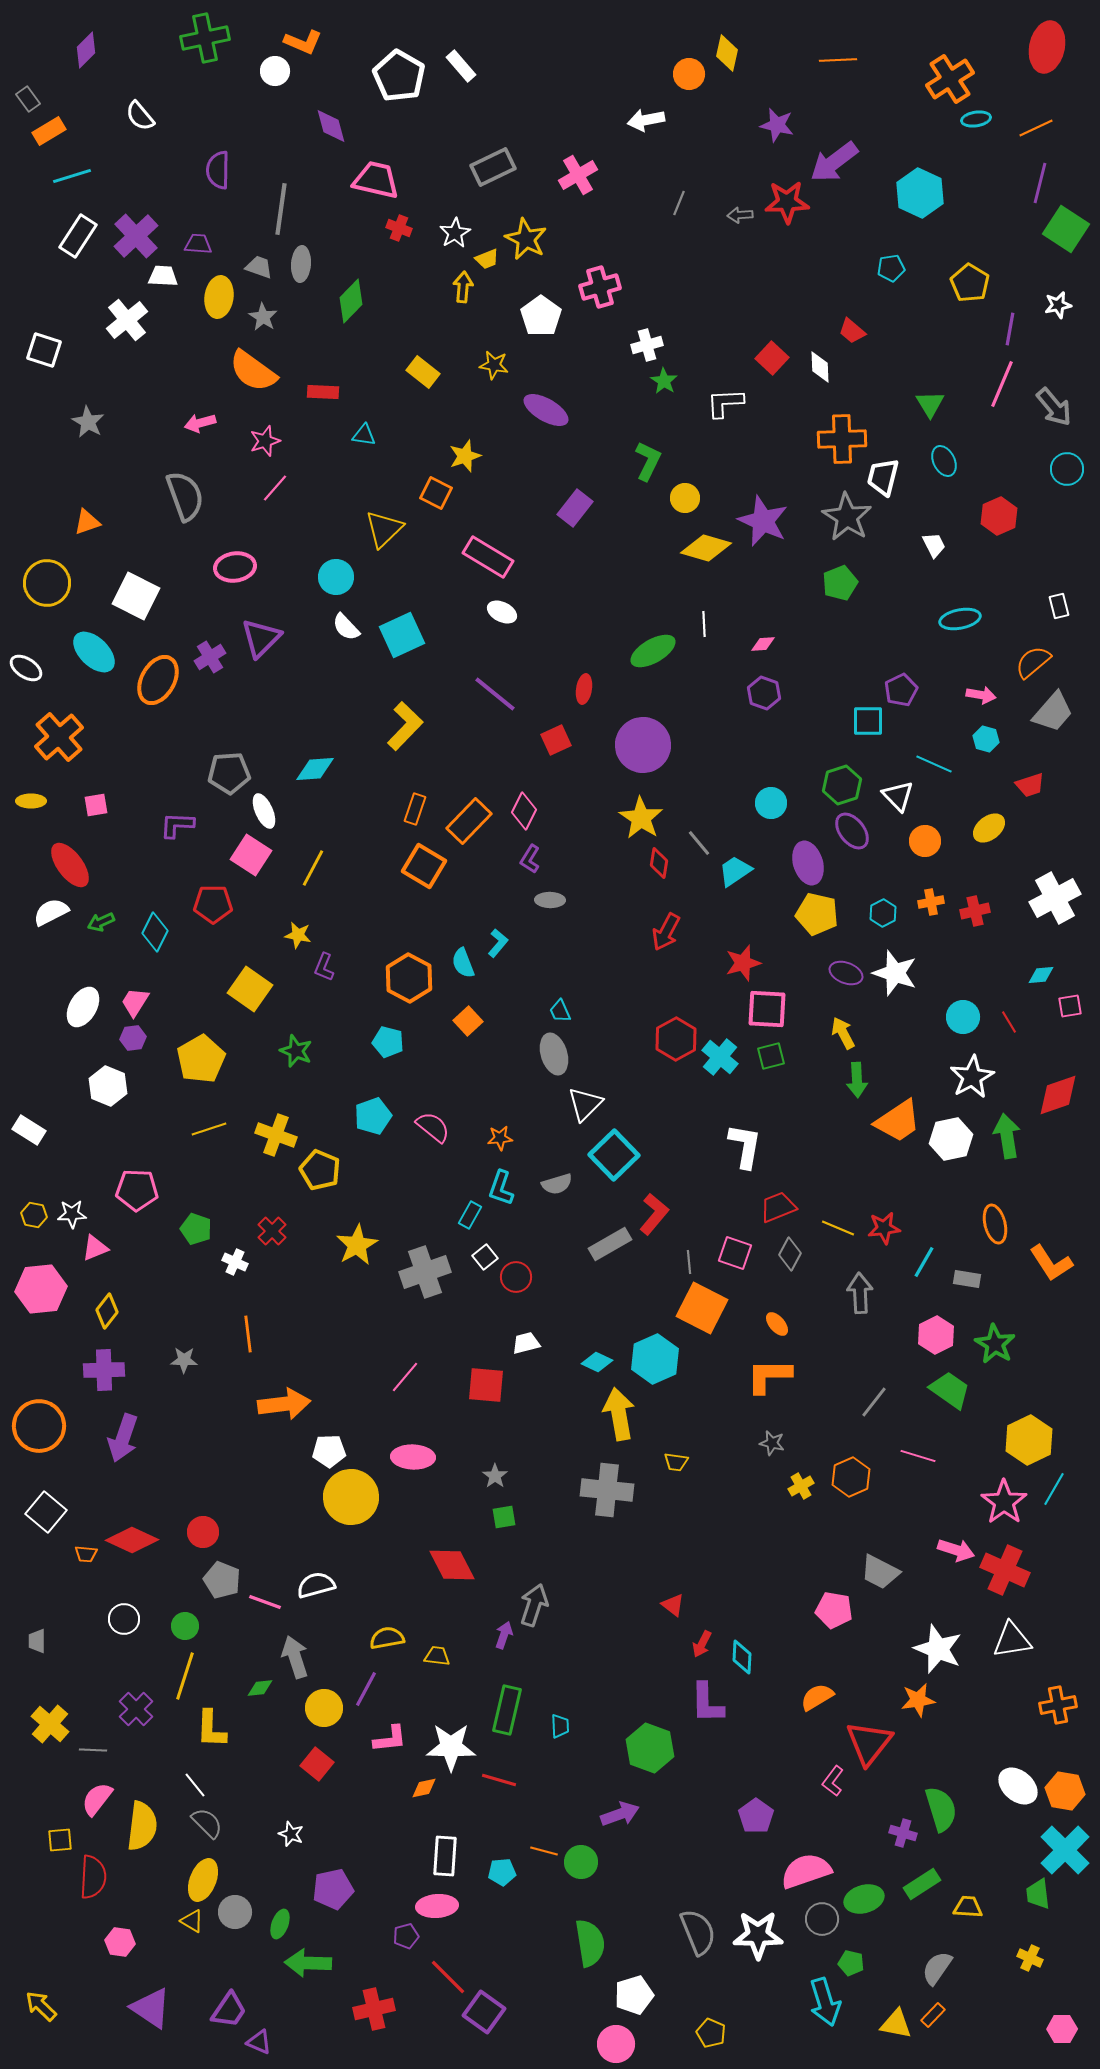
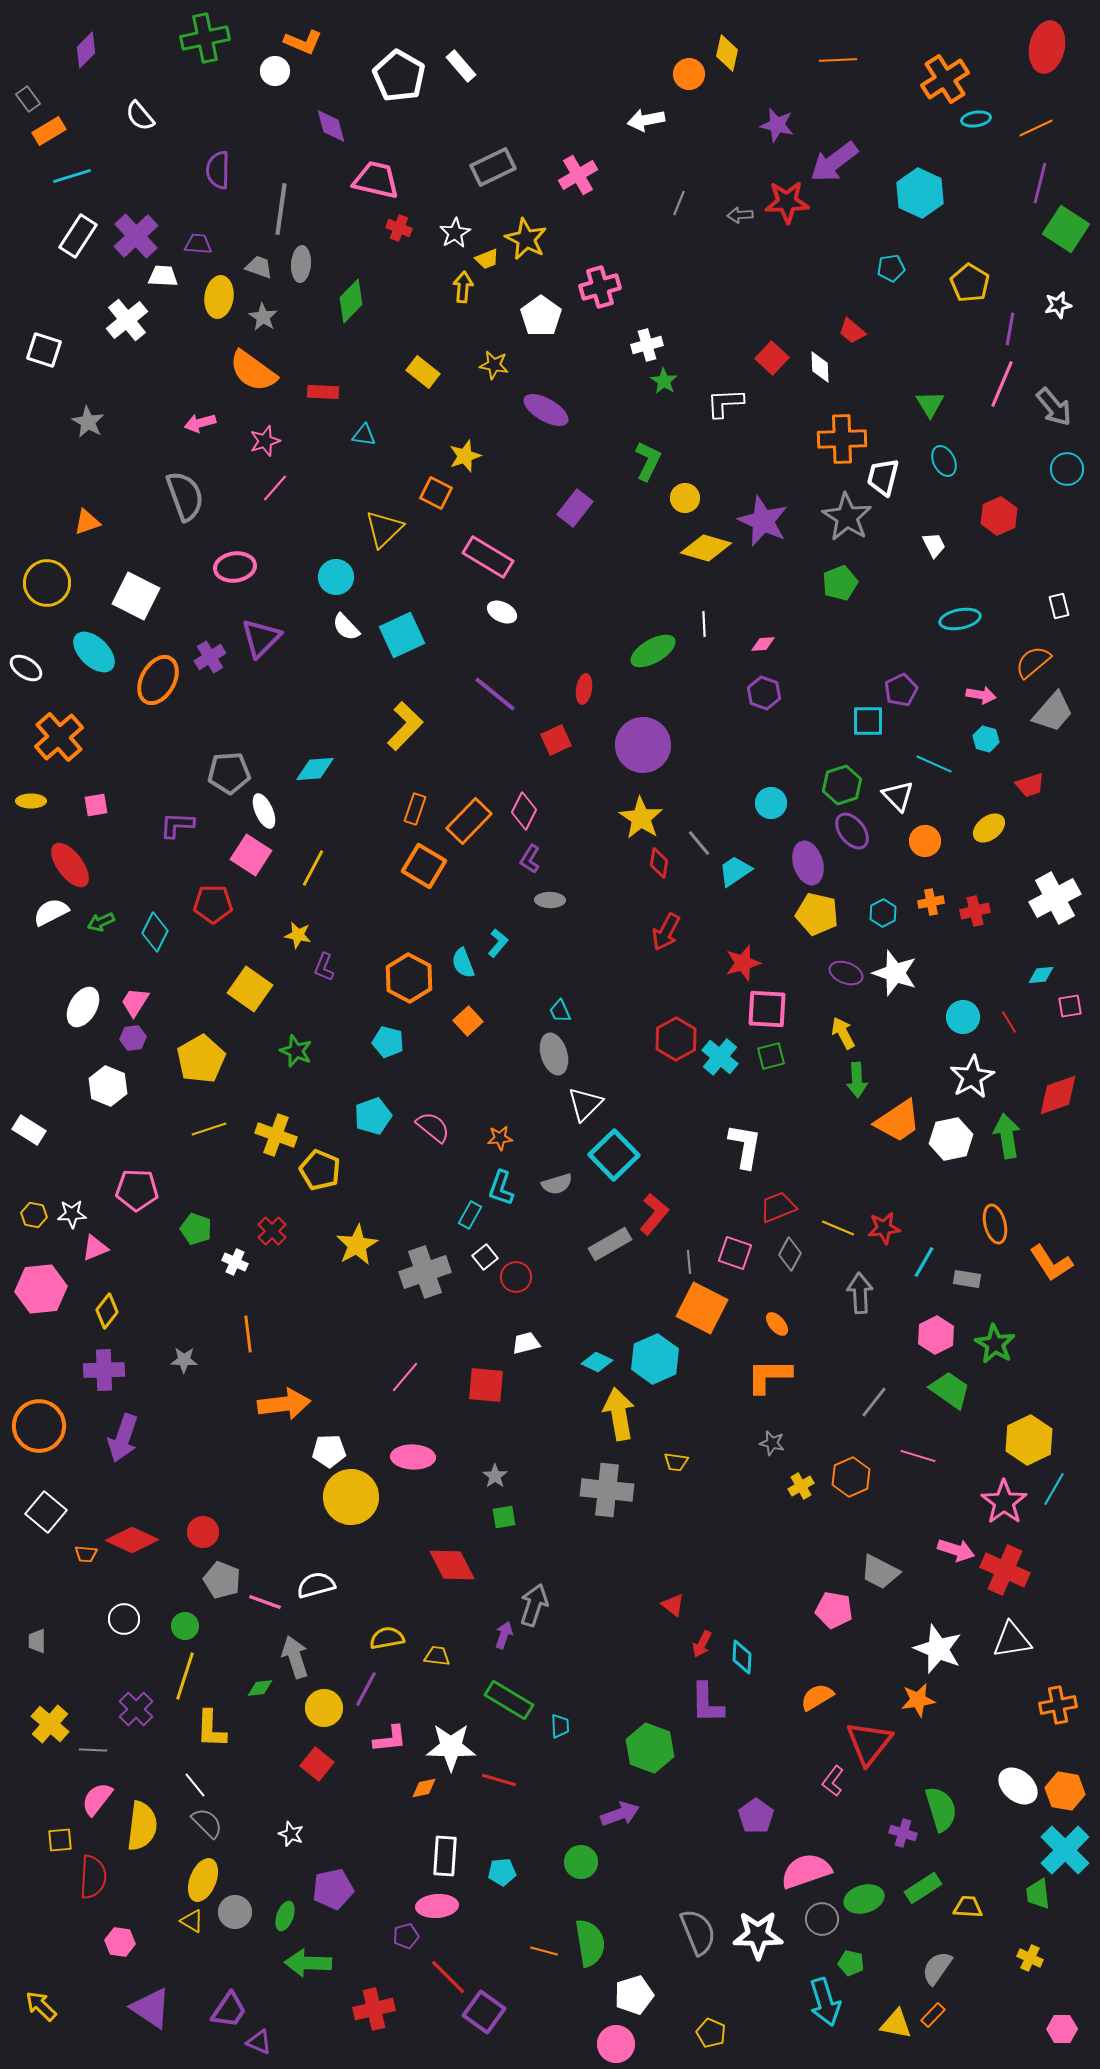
orange cross at (950, 79): moved 5 px left
green rectangle at (507, 1710): moved 2 px right, 10 px up; rotated 72 degrees counterclockwise
orange line at (544, 1851): moved 100 px down
green rectangle at (922, 1884): moved 1 px right, 4 px down
green ellipse at (280, 1924): moved 5 px right, 8 px up
